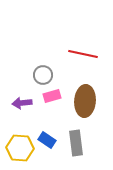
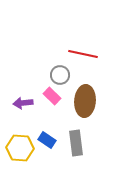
gray circle: moved 17 px right
pink rectangle: rotated 60 degrees clockwise
purple arrow: moved 1 px right
